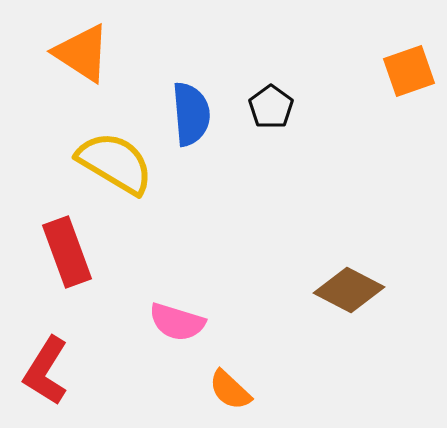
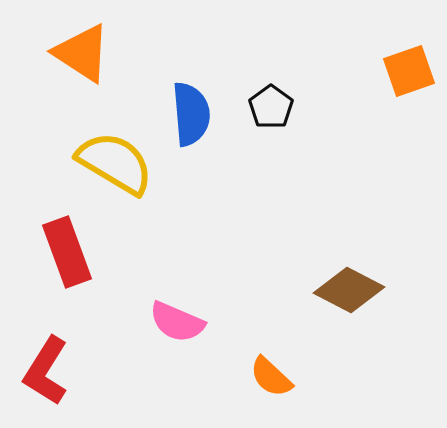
pink semicircle: rotated 6 degrees clockwise
orange semicircle: moved 41 px right, 13 px up
